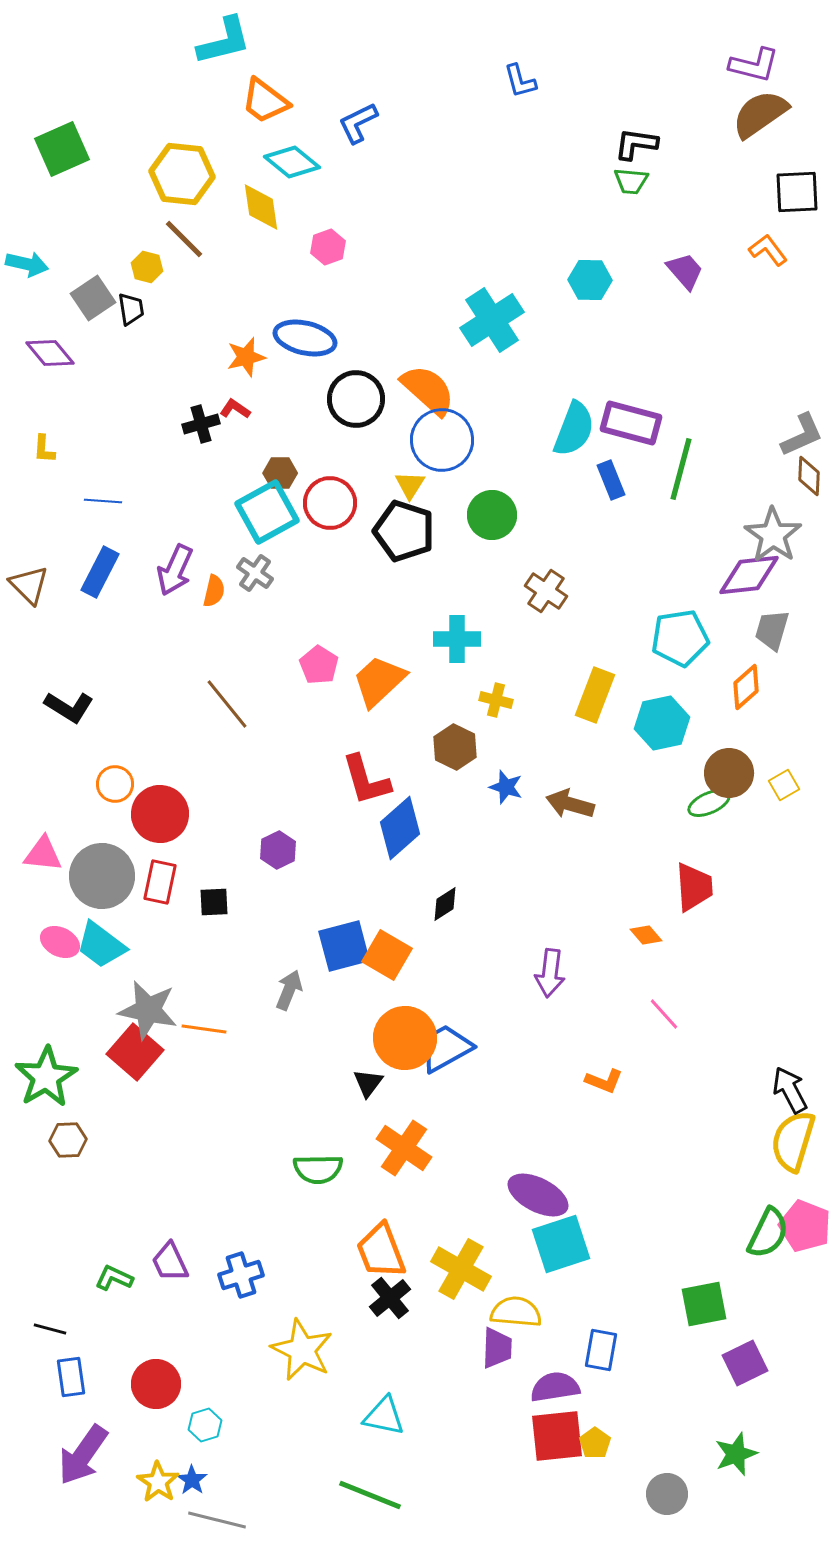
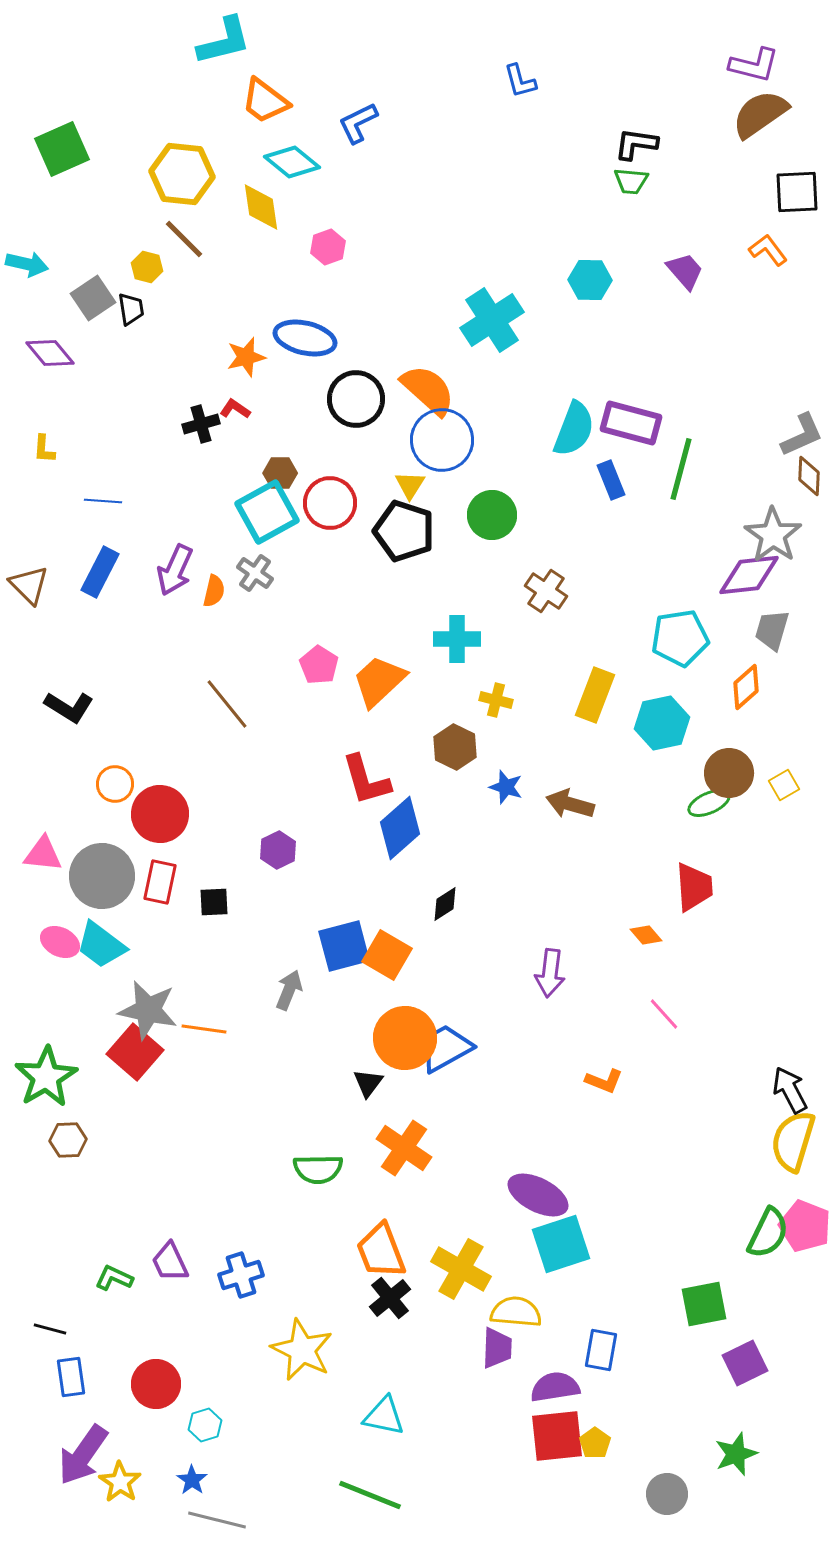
yellow star at (158, 1482): moved 38 px left
